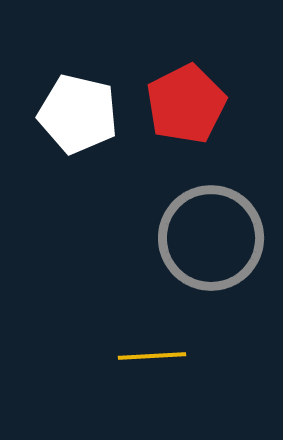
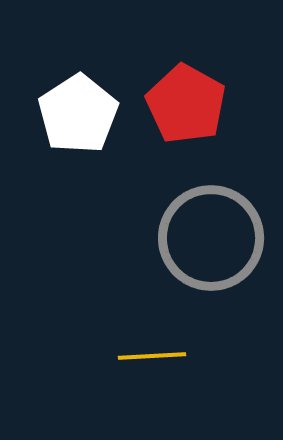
red pentagon: rotated 16 degrees counterclockwise
white pentagon: rotated 26 degrees clockwise
